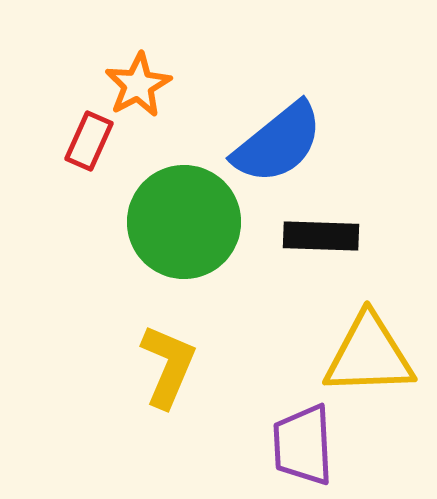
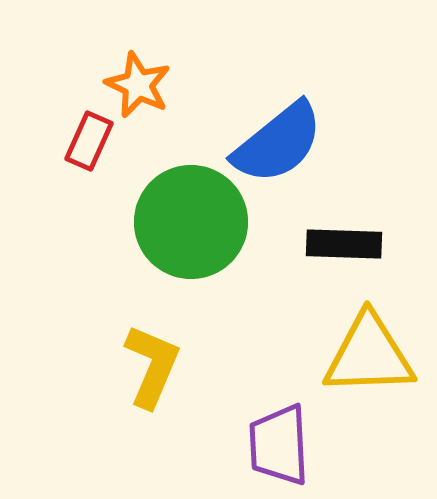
orange star: rotated 18 degrees counterclockwise
green circle: moved 7 px right
black rectangle: moved 23 px right, 8 px down
yellow L-shape: moved 16 px left
purple trapezoid: moved 24 px left
